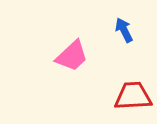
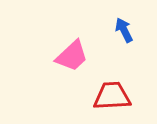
red trapezoid: moved 21 px left
